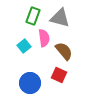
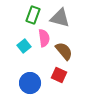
green rectangle: moved 1 px up
